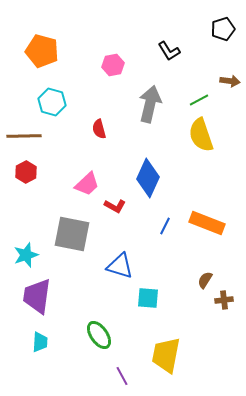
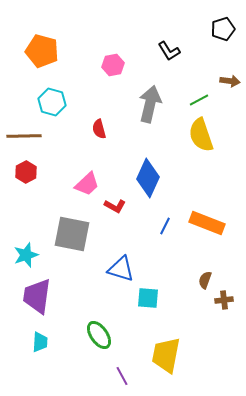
blue triangle: moved 1 px right, 3 px down
brown semicircle: rotated 12 degrees counterclockwise
